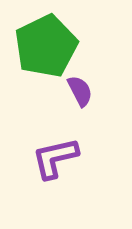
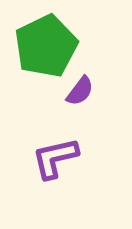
purple semicircle: rotated 64 degrees clockwise
